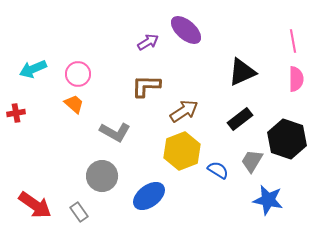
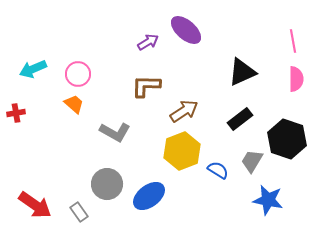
gray circle: moved 5 px right, 8 px down
